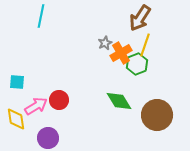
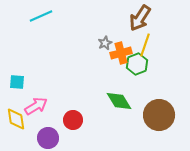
cyan line: rotated 55 degrees clockwise
orange cross: rotated 15 degrees clockwise
red circle: moved 14 px right, 20 px down
brown circle: moved 2 px right
